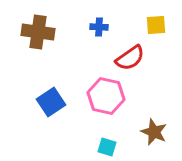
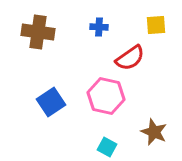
cyan square: rotated 12 degrees clockwise
